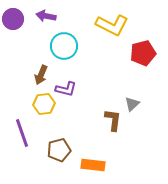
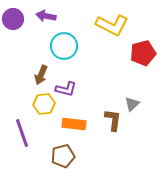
brown pentagon: moved 4 px right, 6 px down
orange rectangle: moved 19 px left, 41 px up
